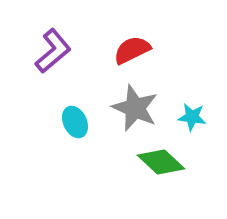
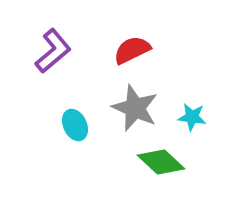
cyan ellipse: moved 3 px down
